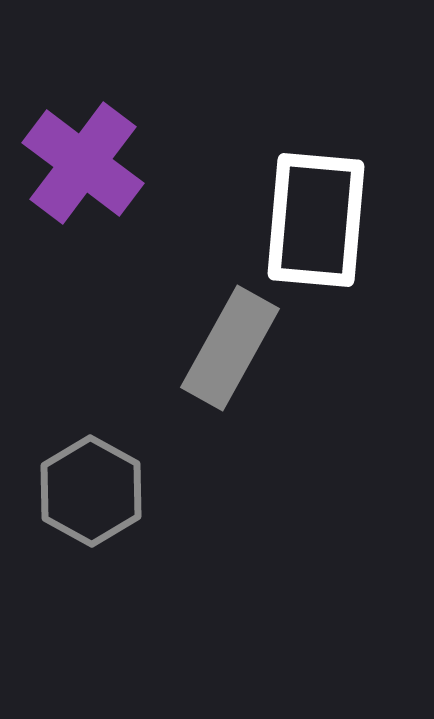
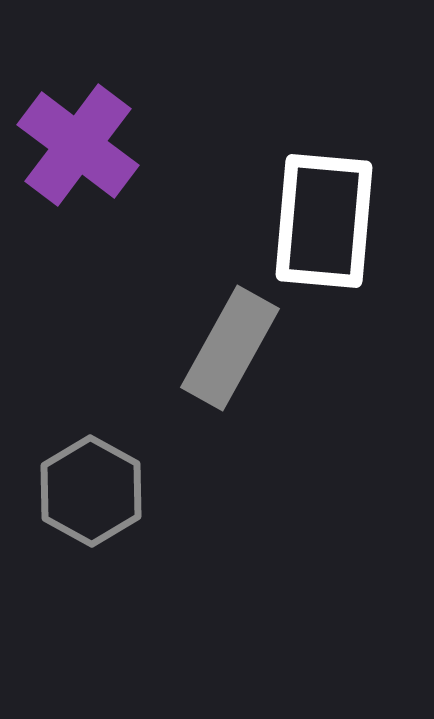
purple cross: moved 5 px left, 18 px up
white rectangle: moved 8 px right, 1 px down
